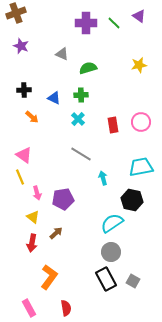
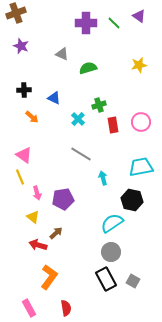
green cross: moved 18 px right, 10 px down; rotated 16 degrees counterclockwise
red arrow: moved 6 px right, 2 px down; rotated 96 degrees clockwise
